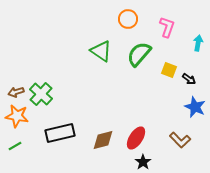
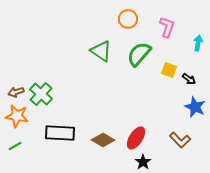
black rectangle: rotated 16 degrees clockwise
brown diamond: rotated 45 degrees clockwise
